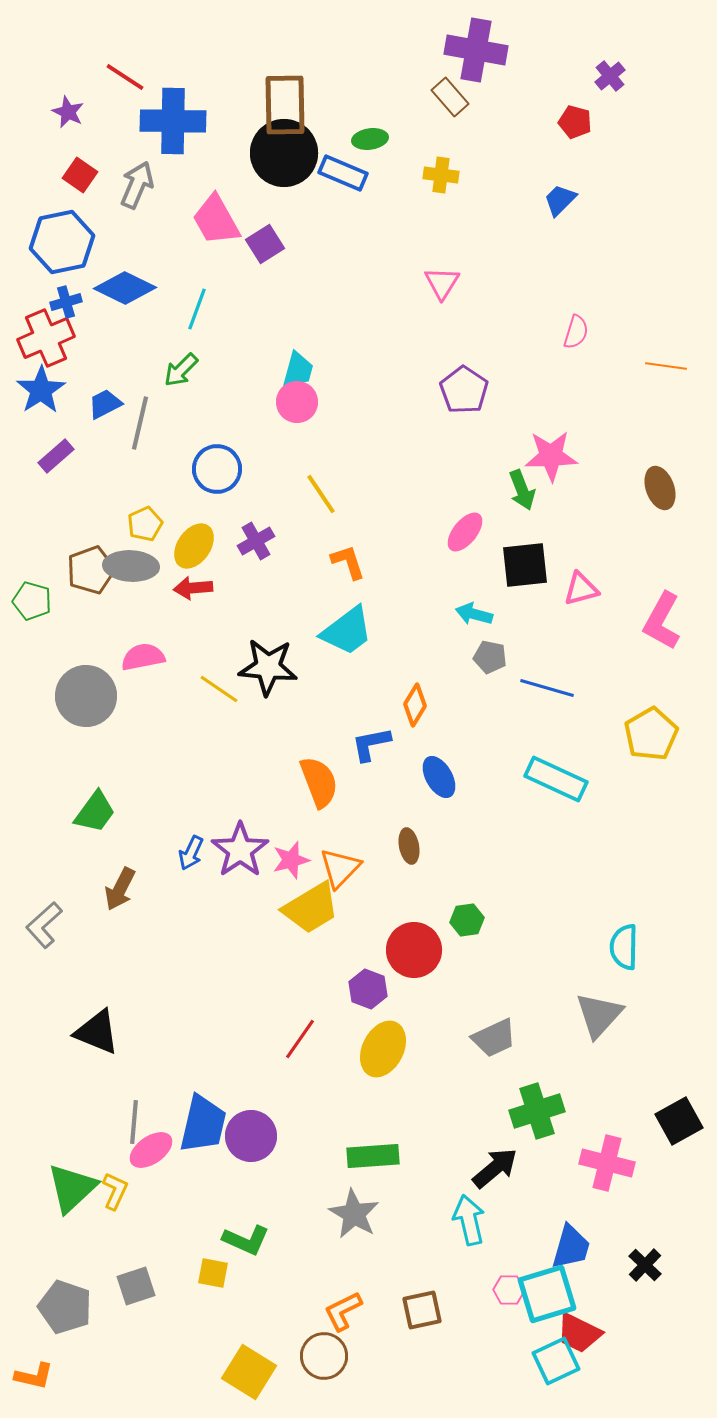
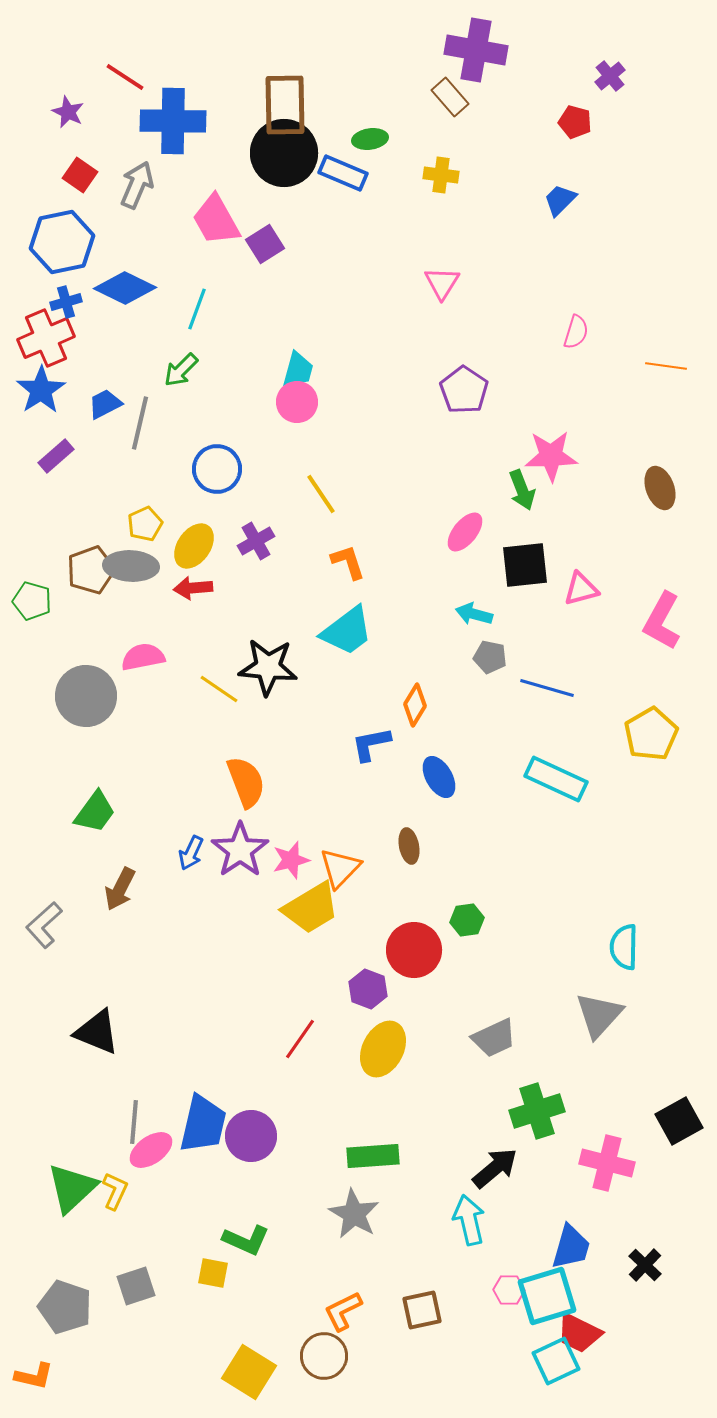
orange semicircle at (319, 782): moved 73 px left
cyan square at (547, 1294): moved 2 px down
